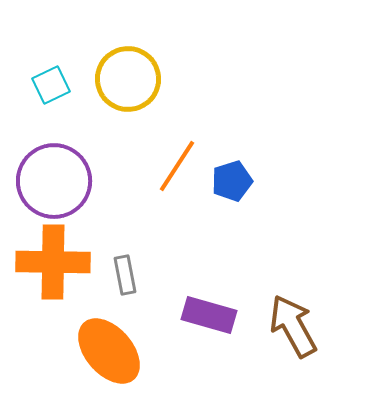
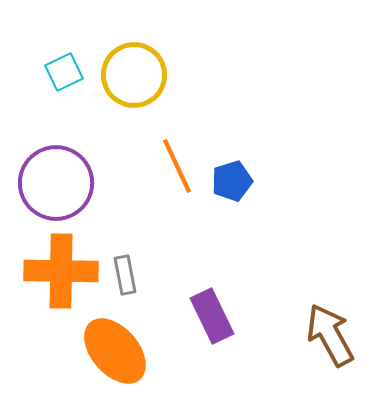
yellow circle: moved 6 px right, 4 px up
cyan square: moved 13 px right, 13 px up
orange line: rotated 58 degrees counterclockwise
purple circle: moved 2 px right, 2 px down
orange cross: moved 8 px right, 9 px down
purple rectangle: moved 3 px right, 1 px down; rotated 48 degrees clockwise
brown arrow: moved 37 px right, 9 px down
orange ellipse: moved 6 px right
